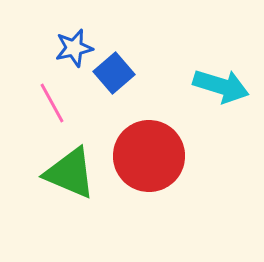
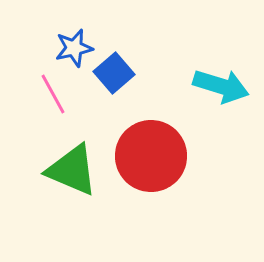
pink line: moved 1 px right, 9 px up
red circle: moved 2 px right
green triangle: moved 2 px right, 3 px up
